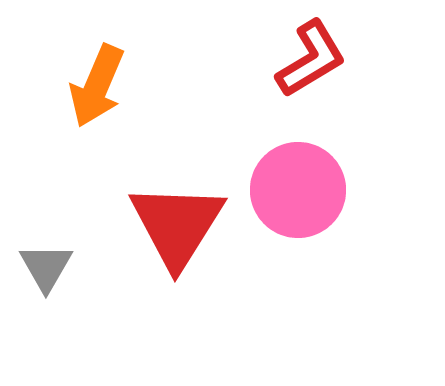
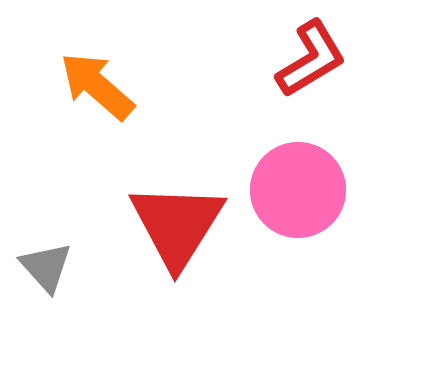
orange arrow: rotated 108 degrees clockwise
gray triangle: rotated 12 degrees counterclockwise
